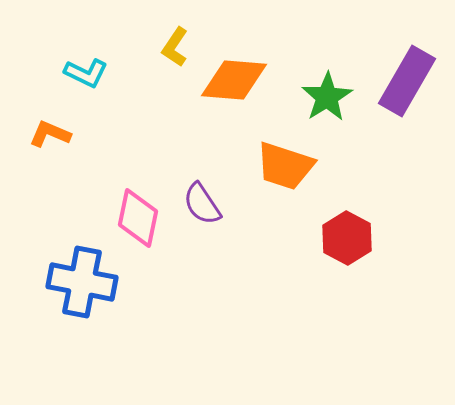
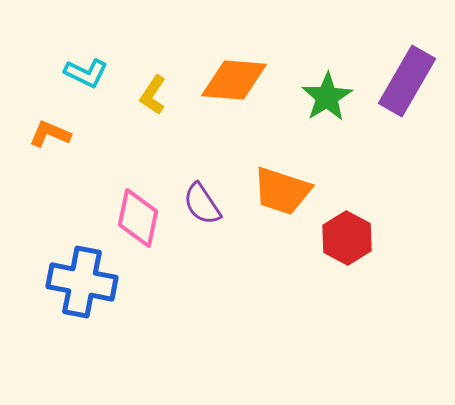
yellow L-shape: moved 22 px left, 48 px down
orange trapezoid: moved 3 px left, 25 px down
